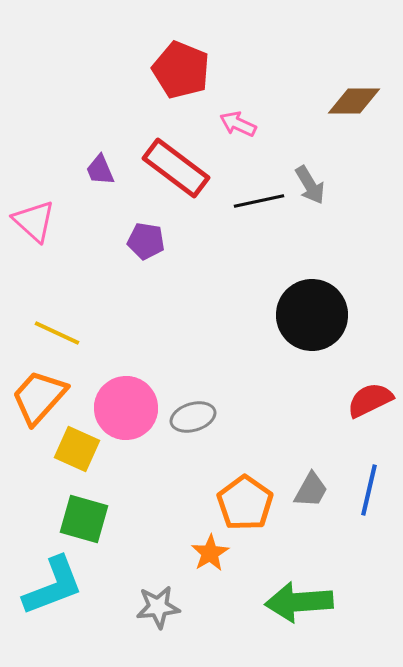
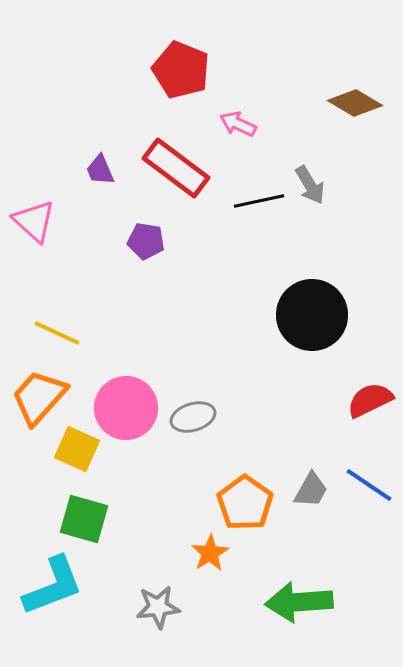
brown diamond: moved 1 px right, 2 px down; rotated 30 degrees clockwise
blue line: moved 5 px up; rotated 69 degrees counterclockwise
